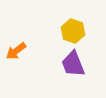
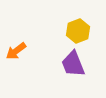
yellow hexagon: moved 5 px right; rotated 20 degrees clockwise
